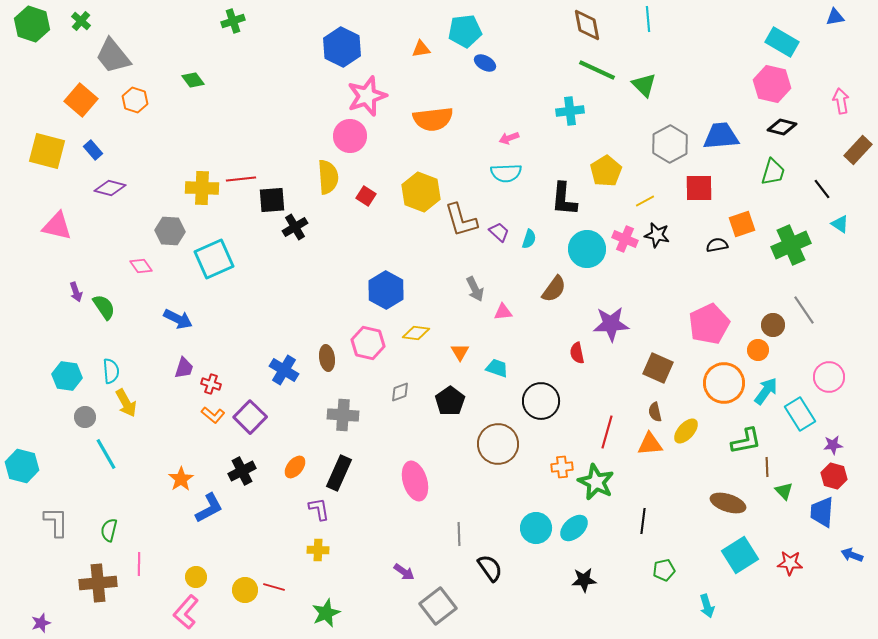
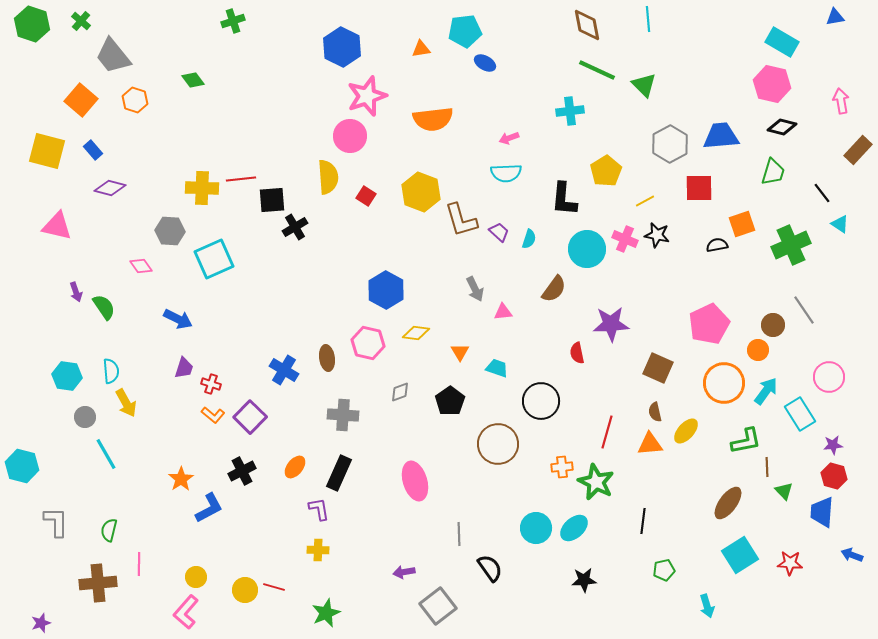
black line at (822, 189): moved 4 px down
brown ellipse at (728, 503): rotated 72 degrees counterclockwise
purple arrow at (404, 572): rotated 135 degrees clockwise
